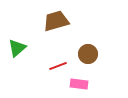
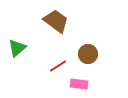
brown trapezoid: rotated 52 degrees clockwise
red line: rotated 12 degrees counterclockwise
